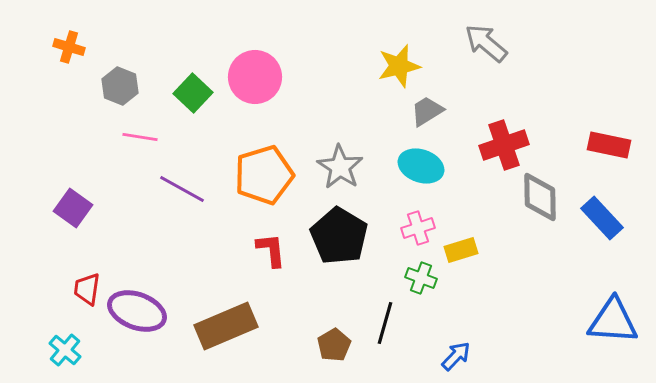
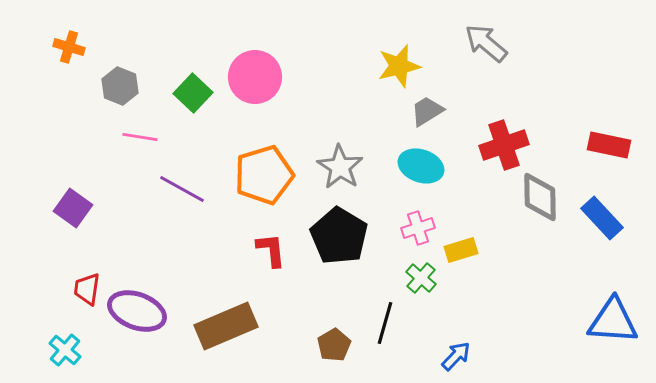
green cross: rotated 20 degrees clockwise
